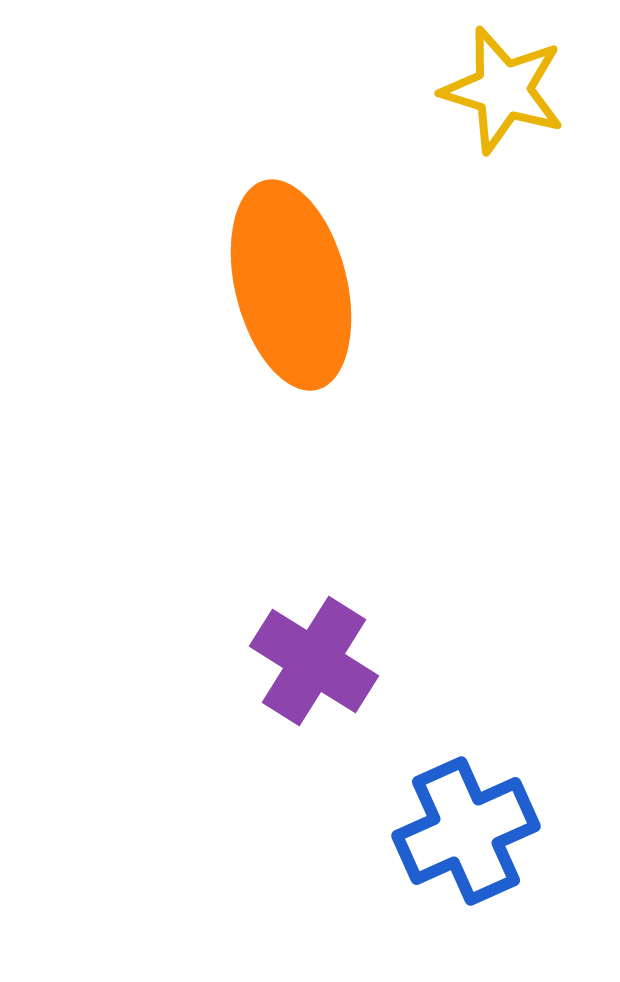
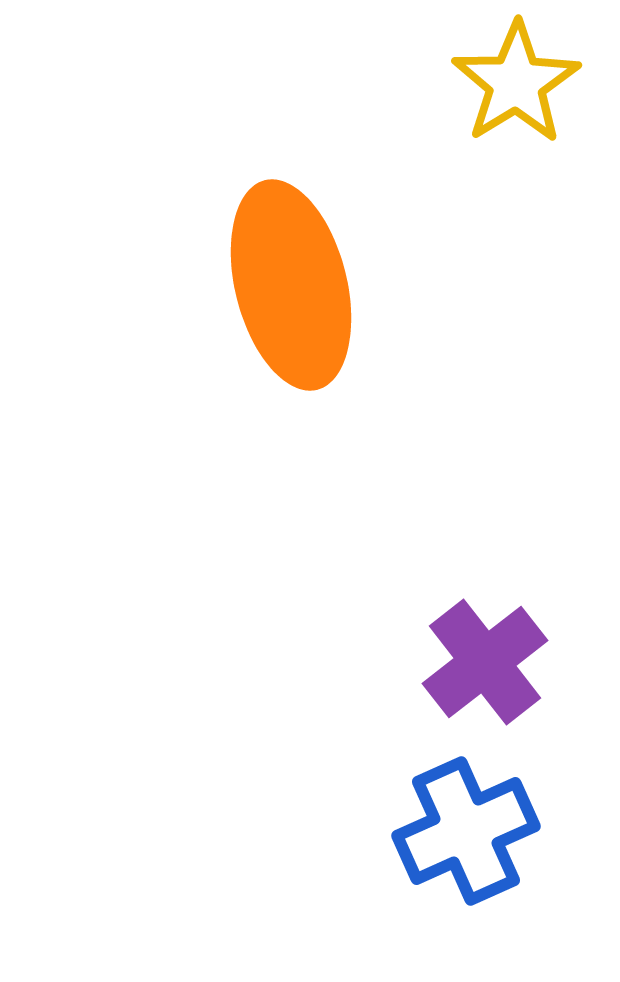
yellow star: moved 13 px right, 7 px up; rotated 23 degrees clockwise
purple cross: moved 171 px right, 1 px down; rotated 20 degrees clockwise
